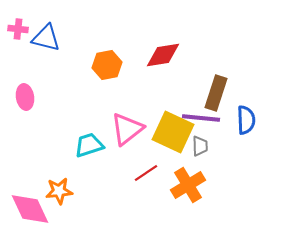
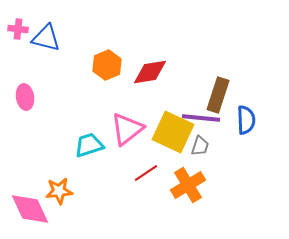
red diamond: moved 13 px left, 17 px down
orange hexagon: rotated 12 degrees counterclockwise
brown rectangle: moved 2 px right, 2 px down
gray trapezoid: rotated 20 degrees clockwise
